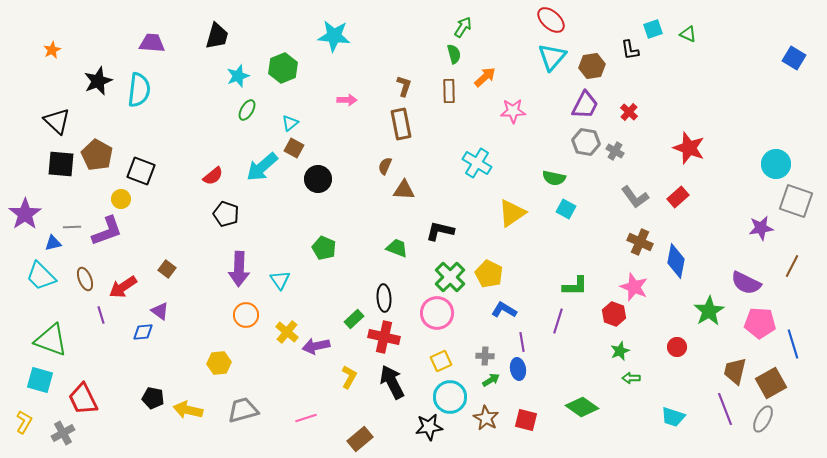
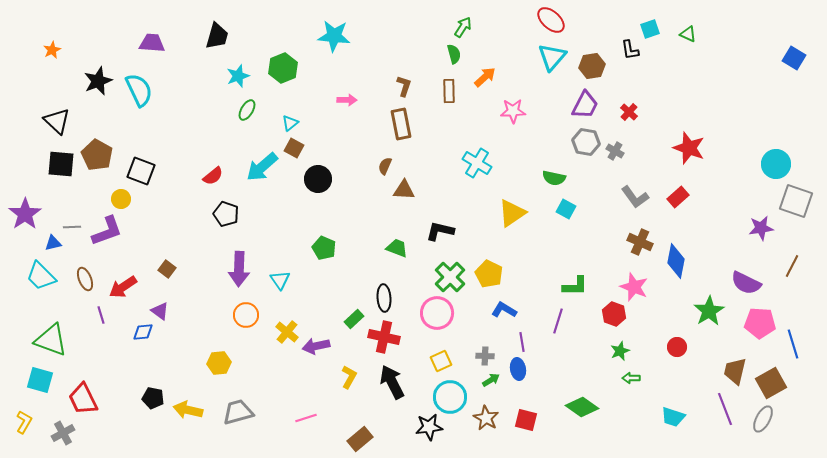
cyan square at (653, 29): moved 3 px left
cyan semicircle at (139, 90): rotated 32 degrees counterclockwise
gray trapezoid at (243, 410): moved 5 px left, 2 px down
